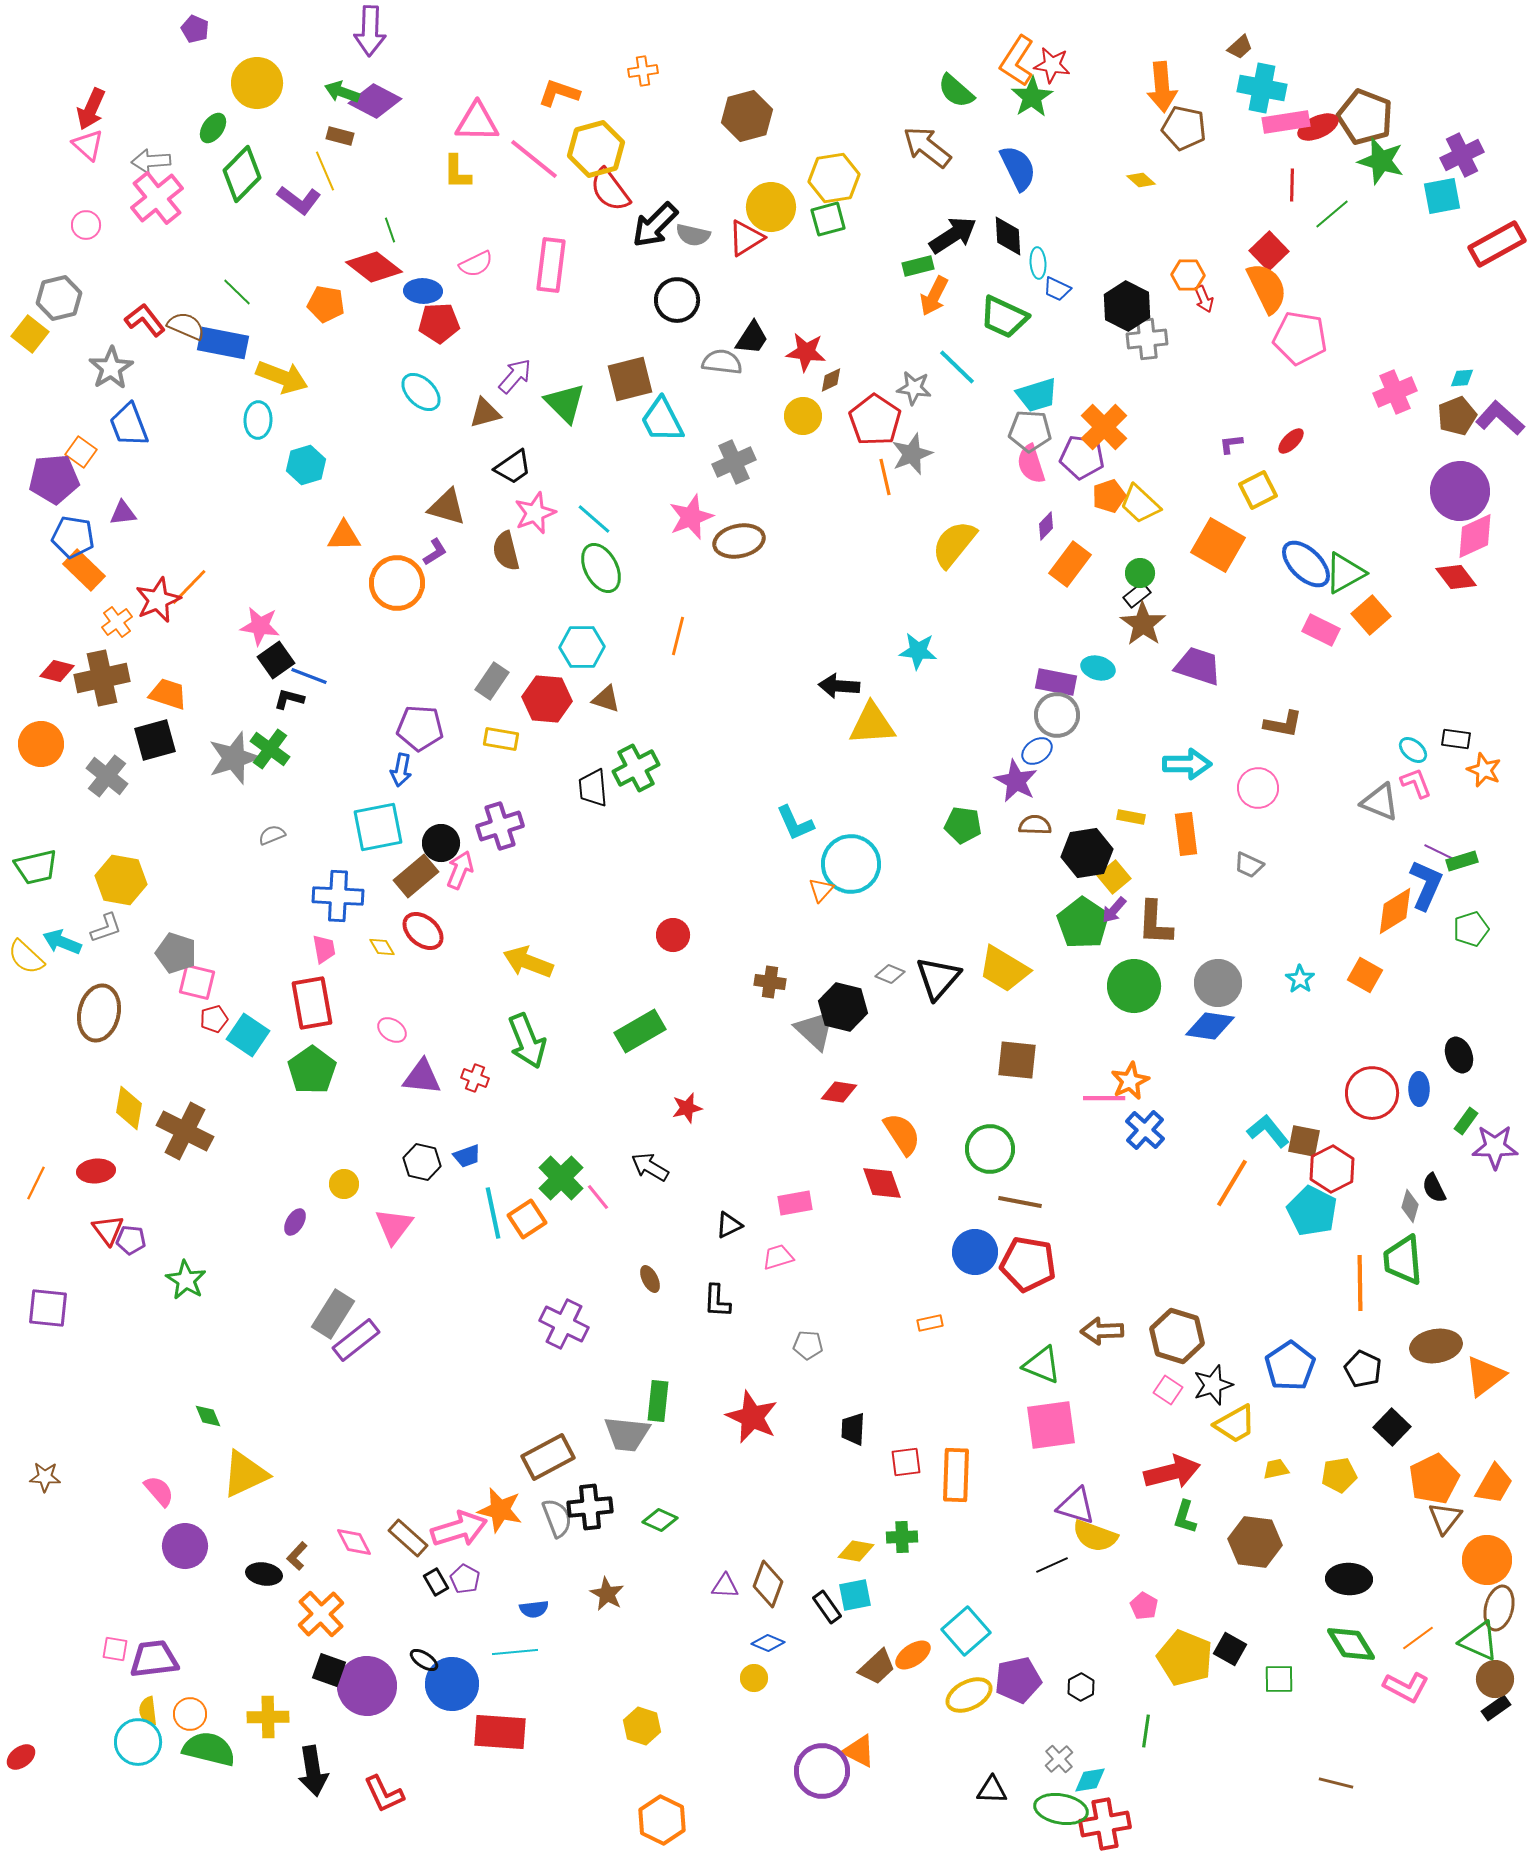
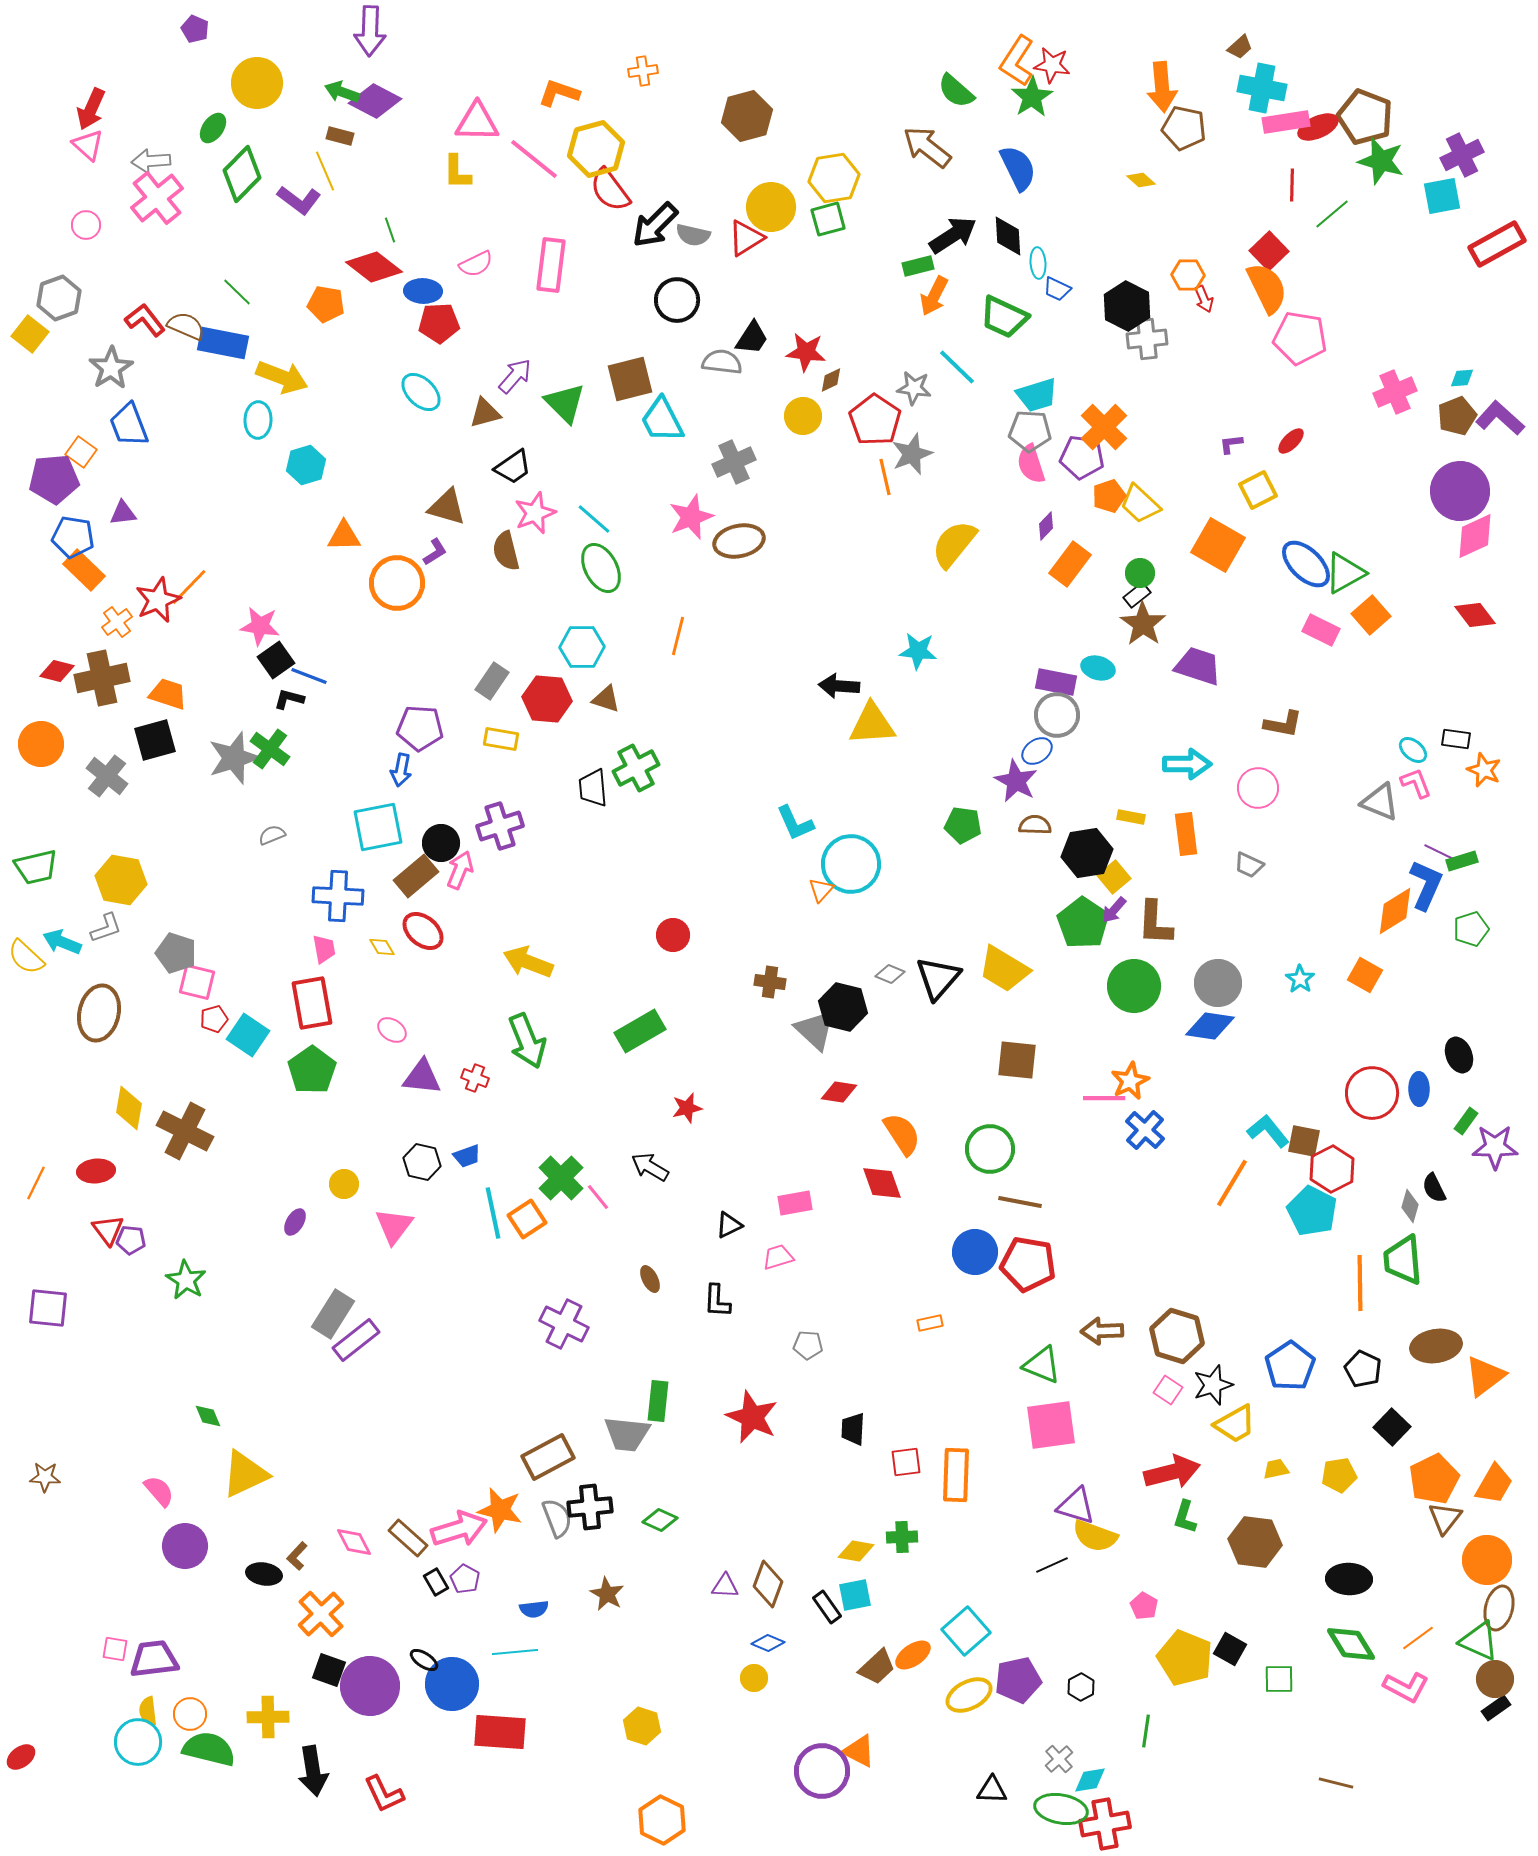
gray hexagon at (59, 298): rotated 6 degrees counterclockwise
red diamond at (1456, 577): moved 19 px right, 38 px down
purple circle at (367, 1686): moved 3 px right
